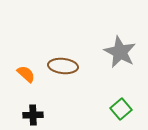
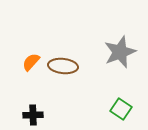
gray star: rotated 24 degrees clockwise
orange semicircle: moved 5 px right, 12 px up; rotated 90 degrees counterclockwise
green square: rotated 15 degrees counterclockwise
